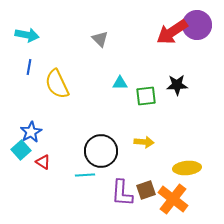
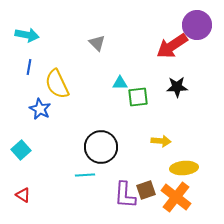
red arrow: moved 14 px down
gray triangle: moved 3 px left, 4 px down
black star: moved 2 px down
green square: moved 8 px left, 1 px down
blue star: moved 9 px right, 23 px up; rotated 15 degrees counterclockwise
yellow arrow: moved 17 px right, 1 px up
black circle: moved 4 px up
red triangle: moved 20 px left, 33 px down
yellow ellipse: moved 3 px left
purple L-shape: moved 3 px right, 2 px down
orange cross: moved 3 px right, 2 px up
